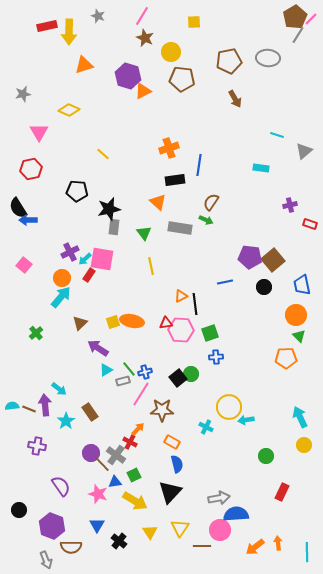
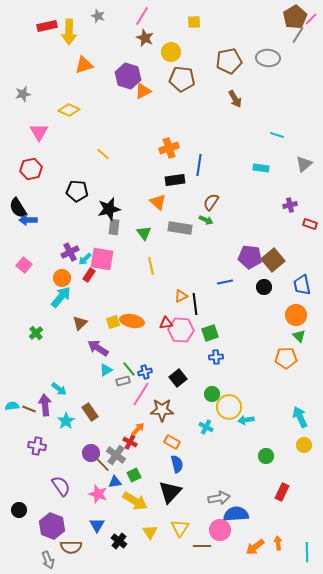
gray triangle at (304, 151): moved 13 px down
green circle at (191, 374): moved 21 px right, 20 px down
gray arrow at (46, 560): moved 2 px right
